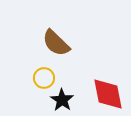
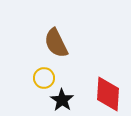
brown semicircle: rotated 20 degrees clockwise
red diamond: rotated 15 degrees clockwise
